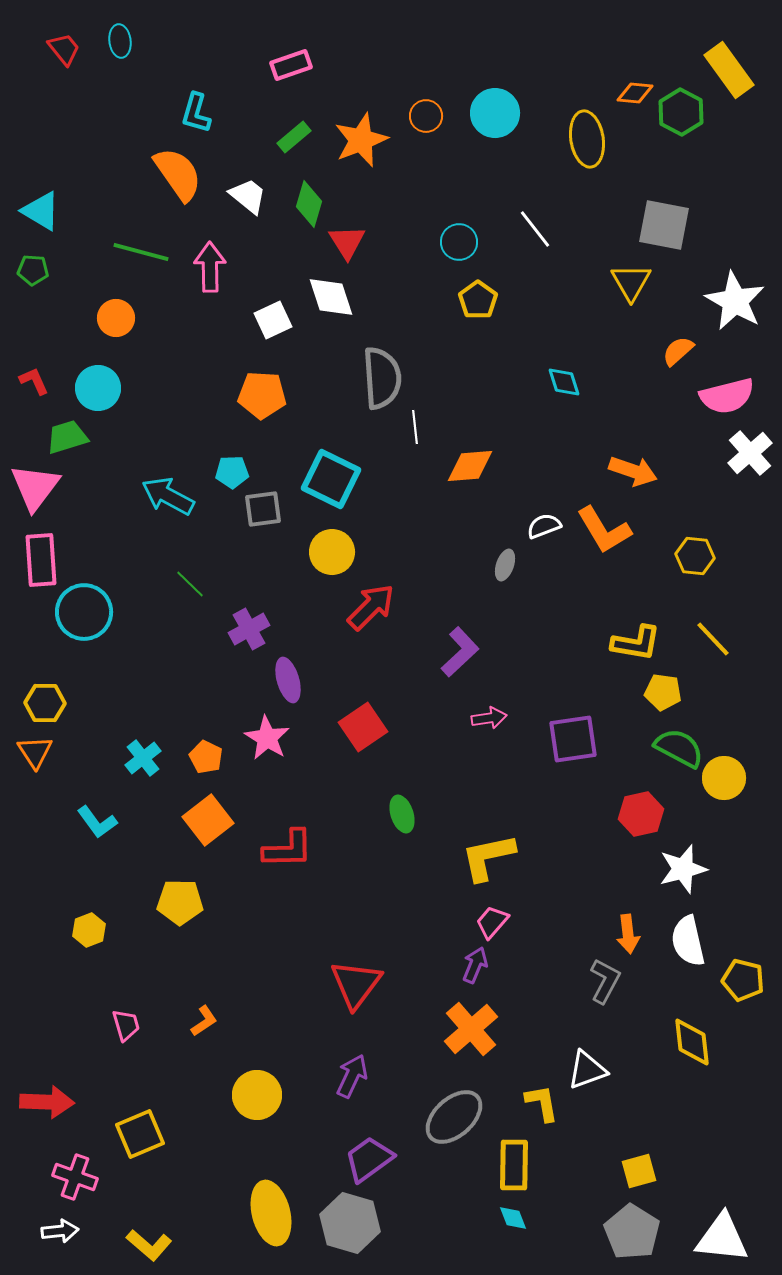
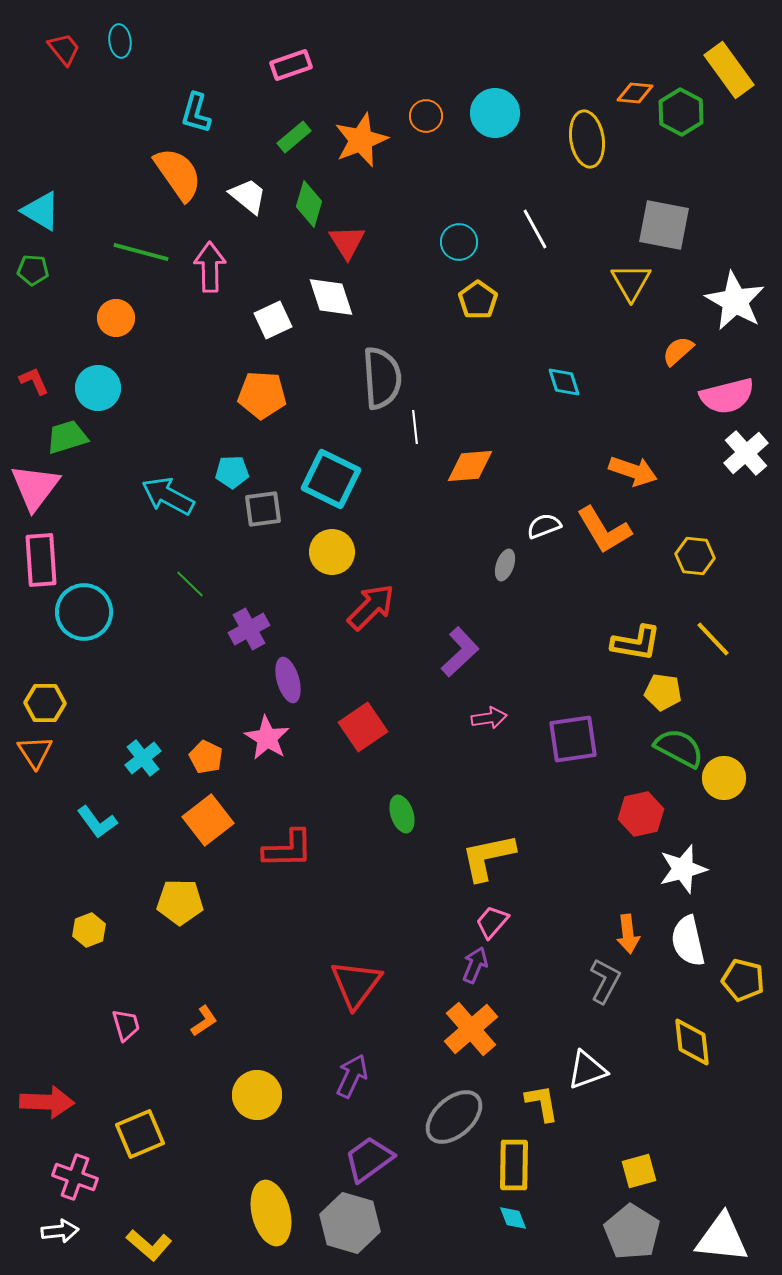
white line at (535, 229): rotated 9 degrees clockwise
white cross at (750, 453): moved 4 px left
